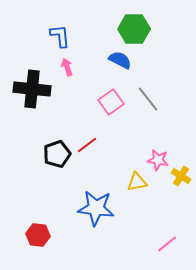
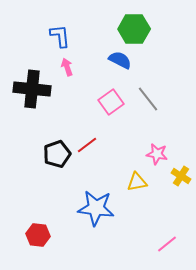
pink star: moved 1 px left, 6 px up
